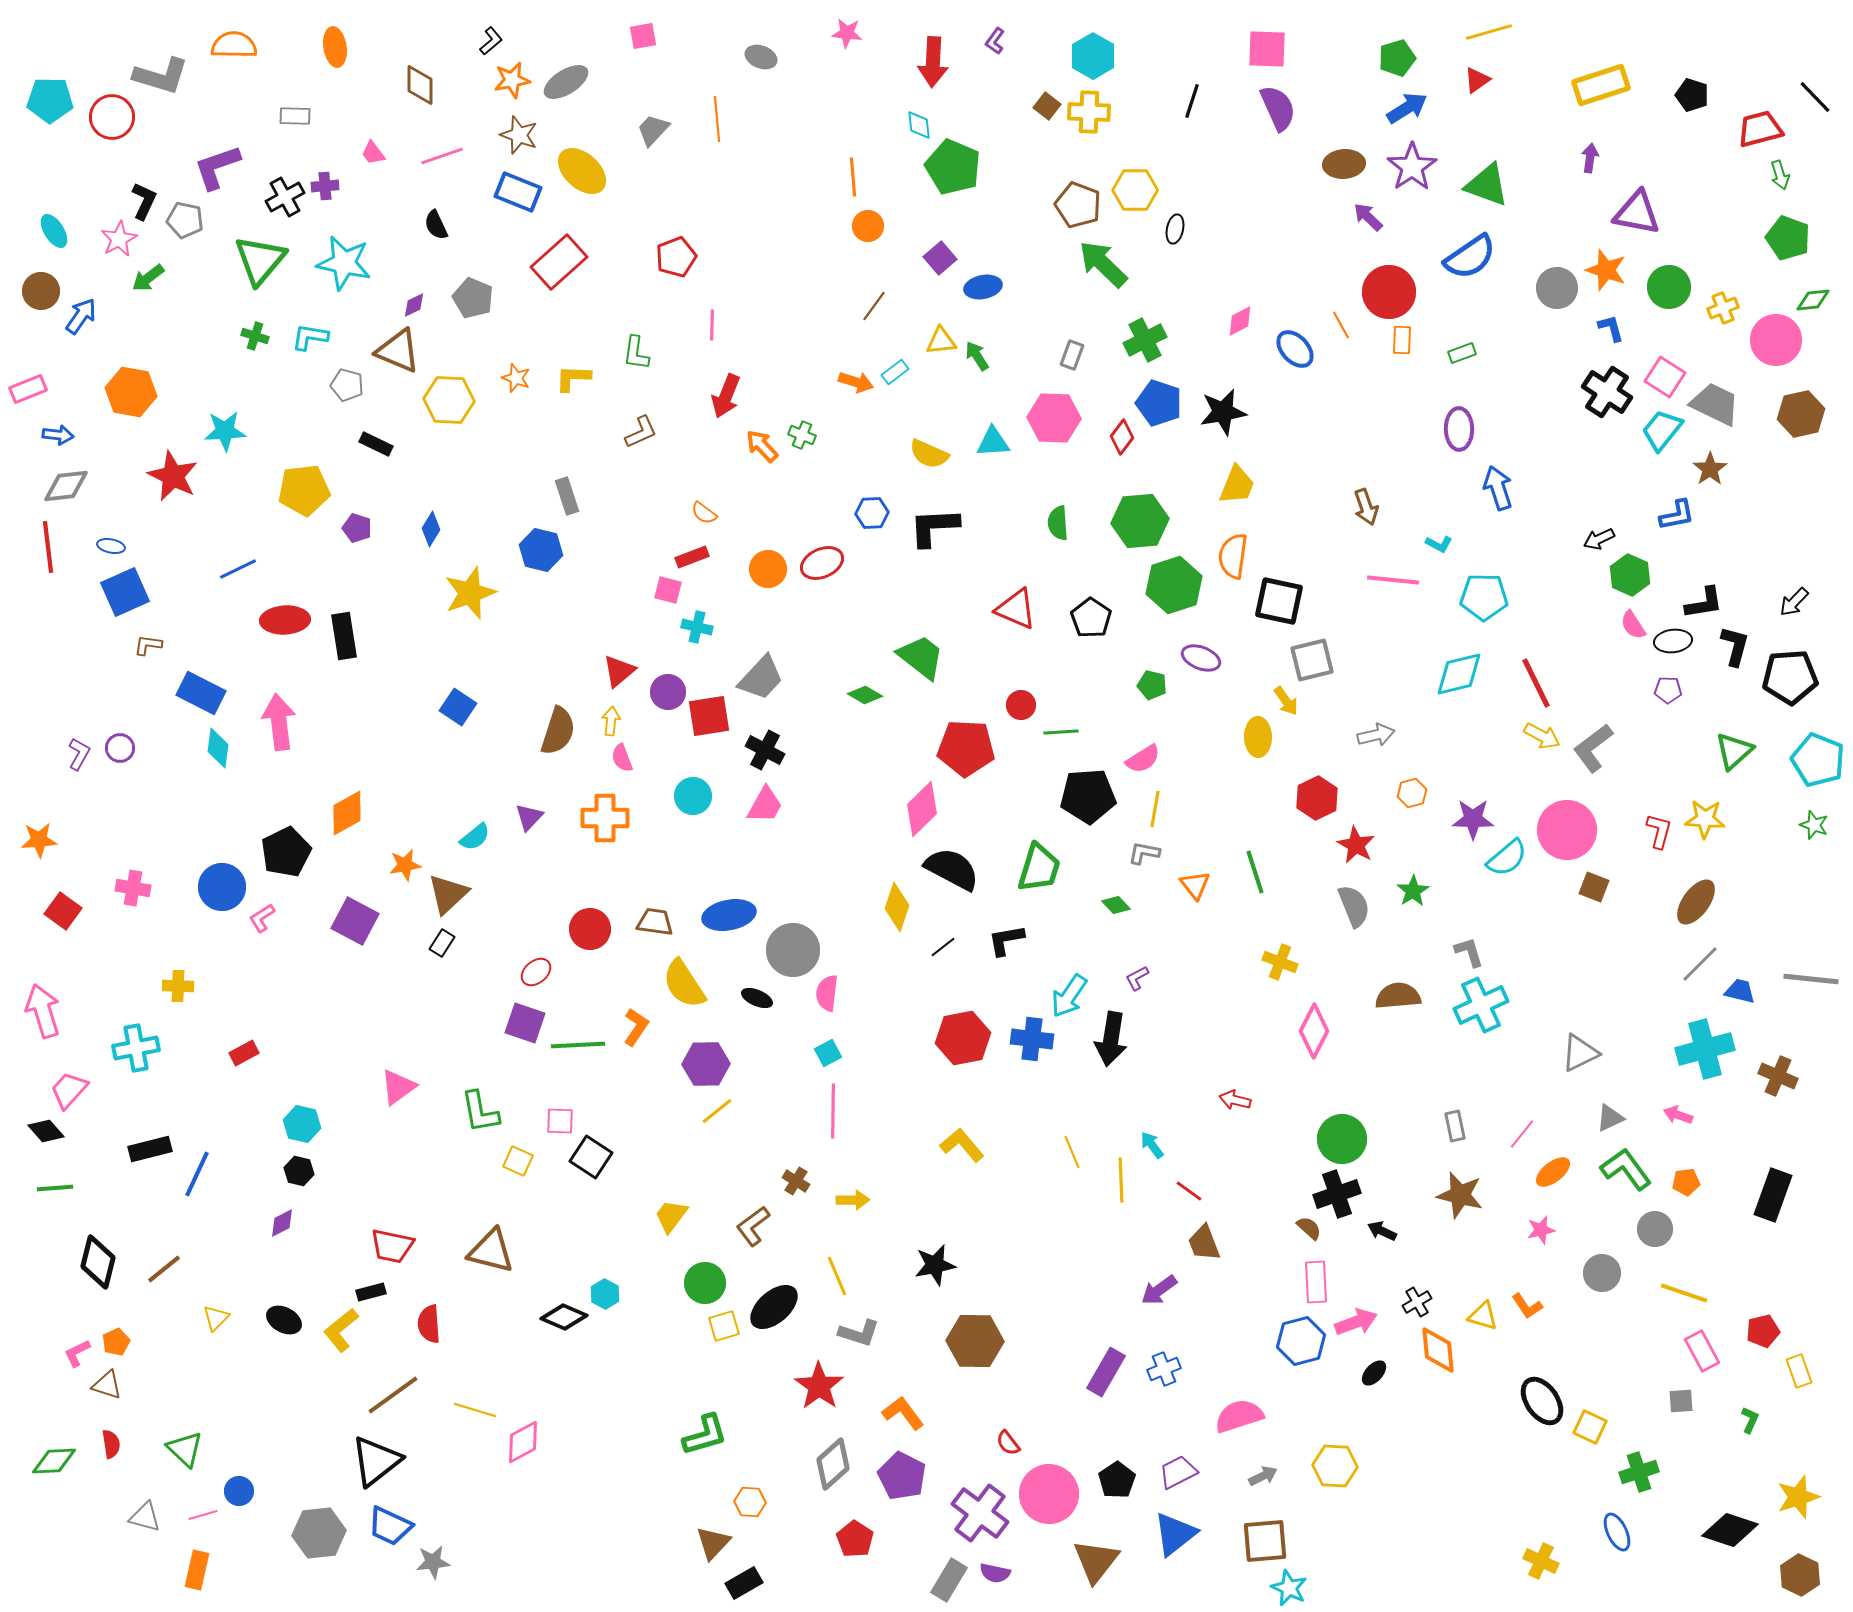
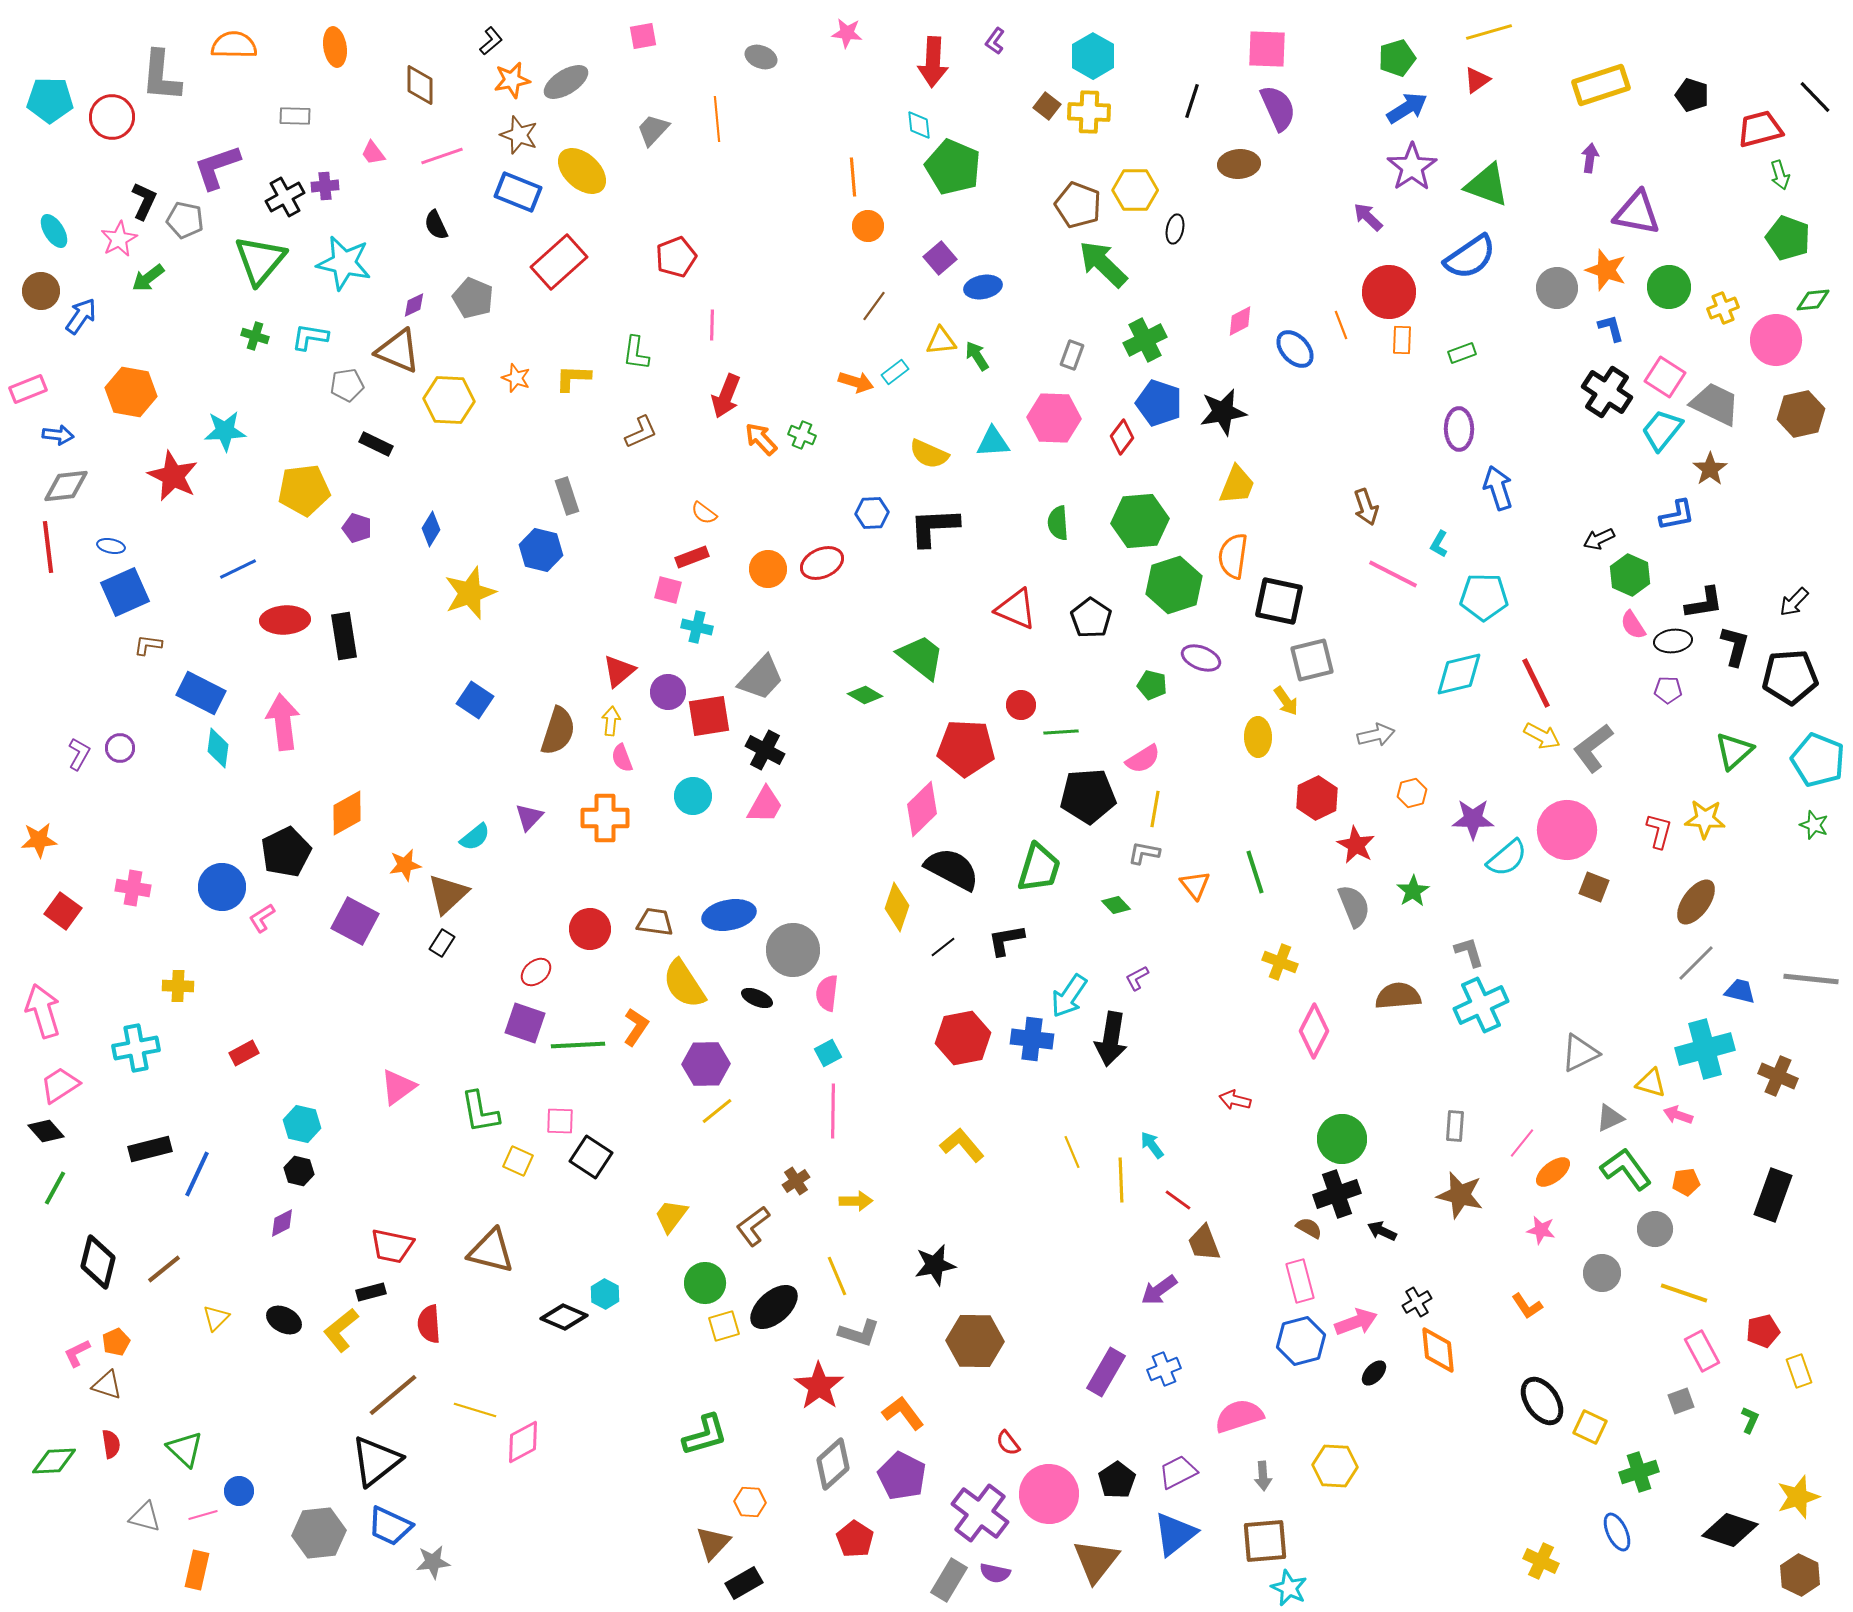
gray L-shape at (161, 76): rotated 78 degrees clockwise
brown ellipse at (1344, 164): moved 105 px left
orange line at (1341, 325): rotated 8 degrees clockwise
gray pentagon at (347, 385): rotated 24 degrees counterclockwise
orange arrow at (762, 446): moved 1 px left, 7 px up
cyan L-shape at (1439, 544): rotated 92 degrees clockwise
pink line at (1393, 580): moved 6 px up; rotated 21 degrees clockwise
blue square at (458, 707): moved 17 px right, 7 px up
pink arrow at (279, 722): moved 4 px right
gray line at (1700, 964): moved 4 px left, 1 px up
pink trapezoid at (69, 1090): moved 9 px left, 5 px up; rotated 15 degrees clockwise
gray rectangle at (1455, 1126): rotated 16 degrees clockwise
pink line at (1522, 1134): moved 9 px down
brown cross at (796, 1181): rotated 24 degrees clockwise
green line at (55, 1188): rotated 57 degrees counterclockwise
red line at (1189, 1191): moved 11 px left, 9 px down
yellow arrow at (853, 1200): moved 3 px right, 1 px down
brown semicircle at (1309, 1228): rotated 12 degrees counterclockwise
pink star at (1541, 1230): rotated 24 degrees clockwise
pink rectangle at (1316, 1282): moved 16 px left, 1 px up; rotated 12 degrees counterclockwise
yellow triangle at (1483, 1316): moved 168 px right, 233 px up
brown line at (393, 1395): rotated 4 degrees counterclockwise
gray square at (1681, 1401): rotated 16 degrees counterclockwise
gray arrow at (1263, 1476): rotated 112 degrees clockwise
